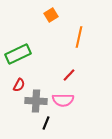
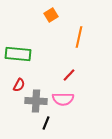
green rectangle: rotated 30 degrees clockwise
pink semicircle: moved 1 px up
